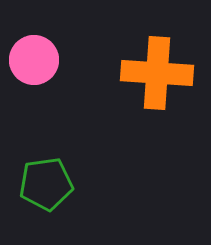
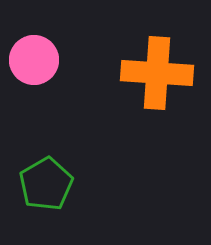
green pentagon: rotated 22 degrees counterclockwise
